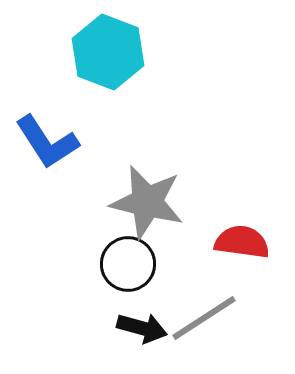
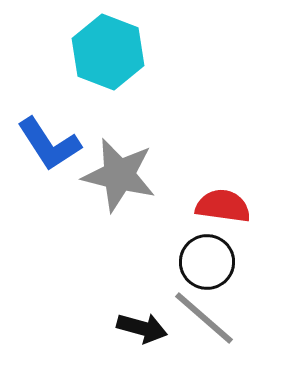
blue L-shape: moved 2 px right, 2 px down
gray star: moved 28 px left, 27 px up
red semicircle: moved 19 px left, 36 px up
black circle: moved 79 px right, 2 px up
gray line: rotated 74 degrees clockwise
